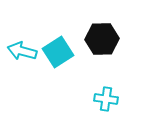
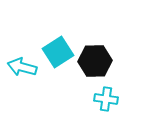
black hexagon: moved 7 px left, 22 px down
cyan arrow: moved 16 px down
